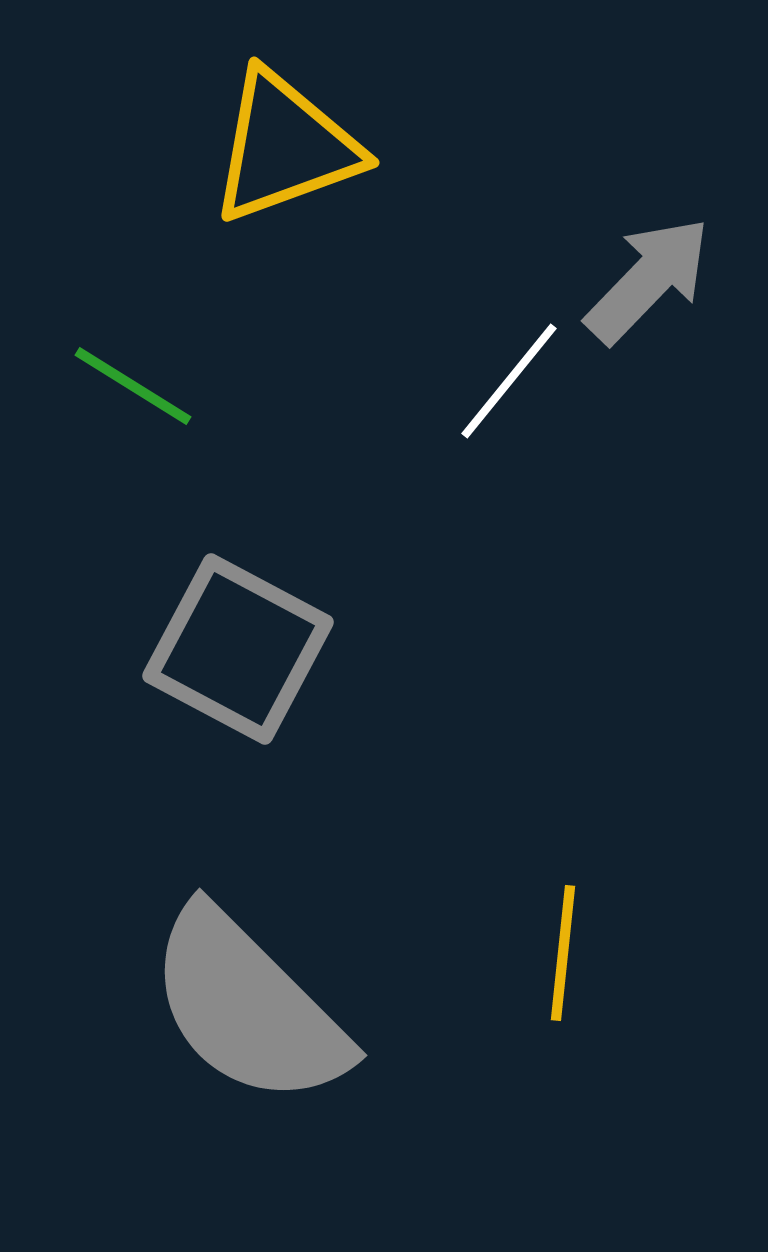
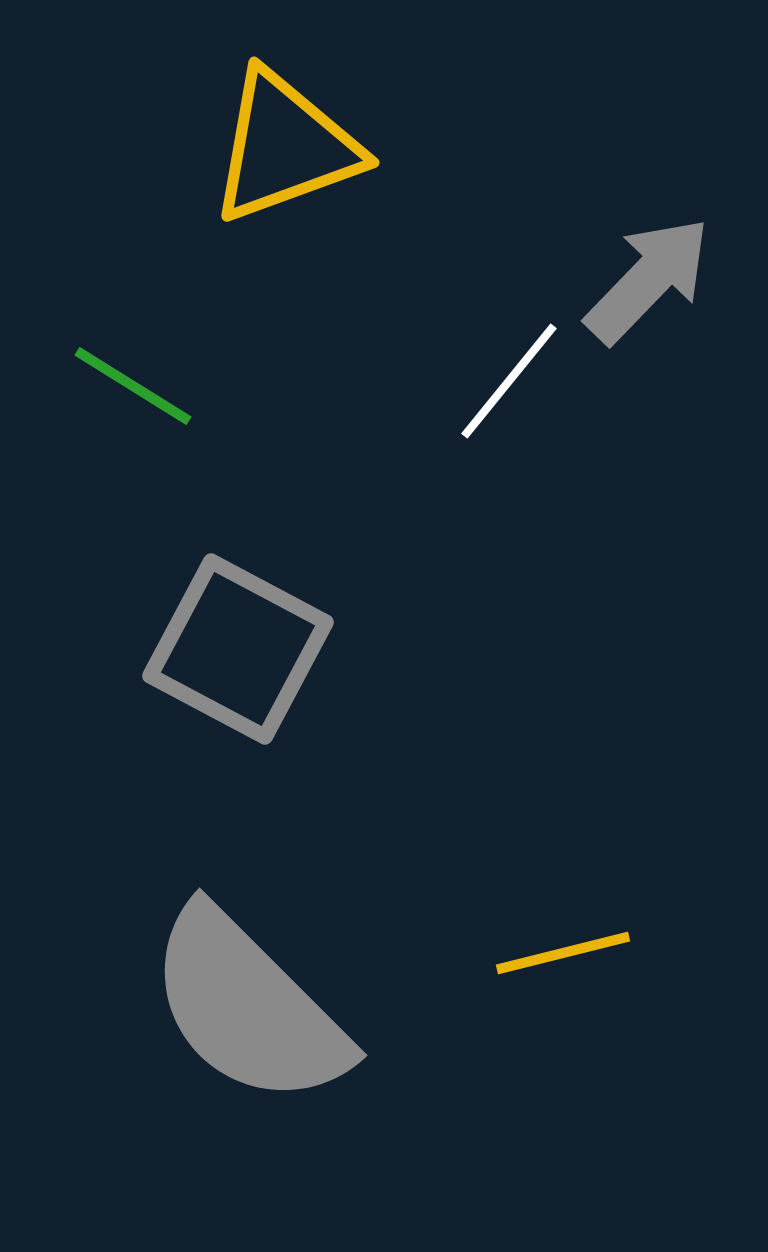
yellow line: rotated 70 degrees clockwise
